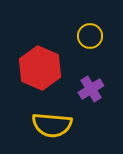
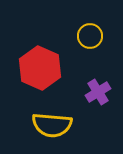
purple cross: moved 7 px right, 3 px down
